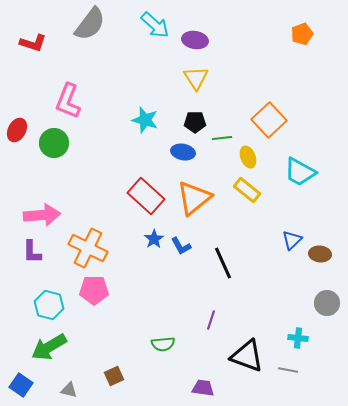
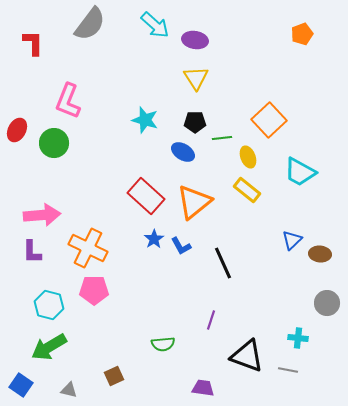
red L-shape: rotated 108 degrees counterclockwise
blue ellipse: rotated 20 degrees clockwise
orange triangle: moved 4 px down
